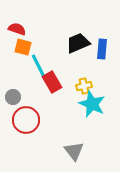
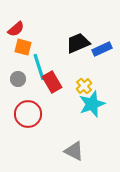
red semicircle: moved 1 px left; rotated 120 degrees clockwise
blue rectangle: rotated 60 degrees clockwise
cyan line: rotated 8 degrees clockwise
yellow cross: rotated 28 degrees counterclockwise
gray circle: moved 5 px right, 18 px up
cyan star: rotated 28 degrees clockwise
red circle: moved 2 px right, 6 px up
gray triangle: rotated 25 degrees counterclockwise
